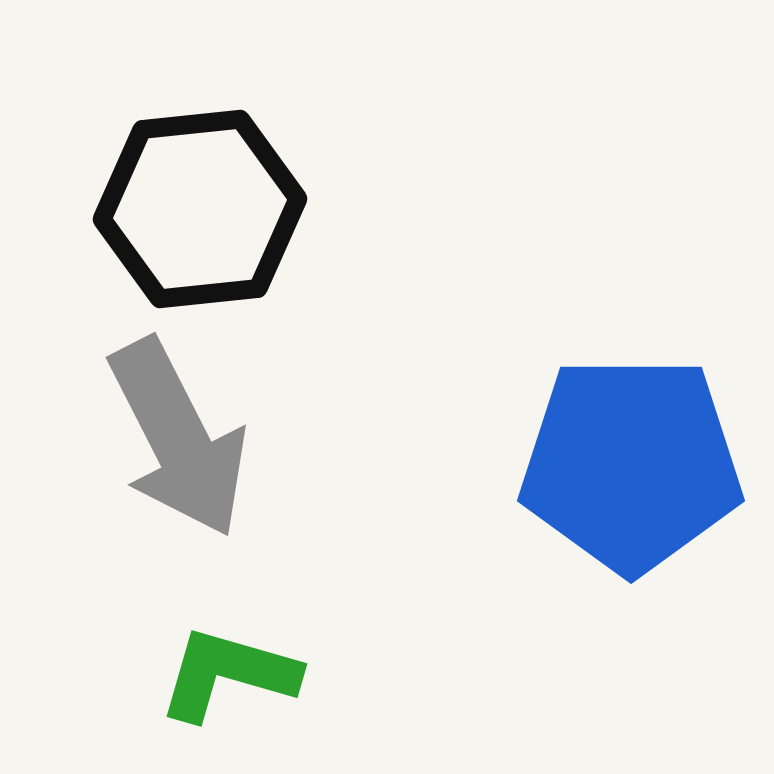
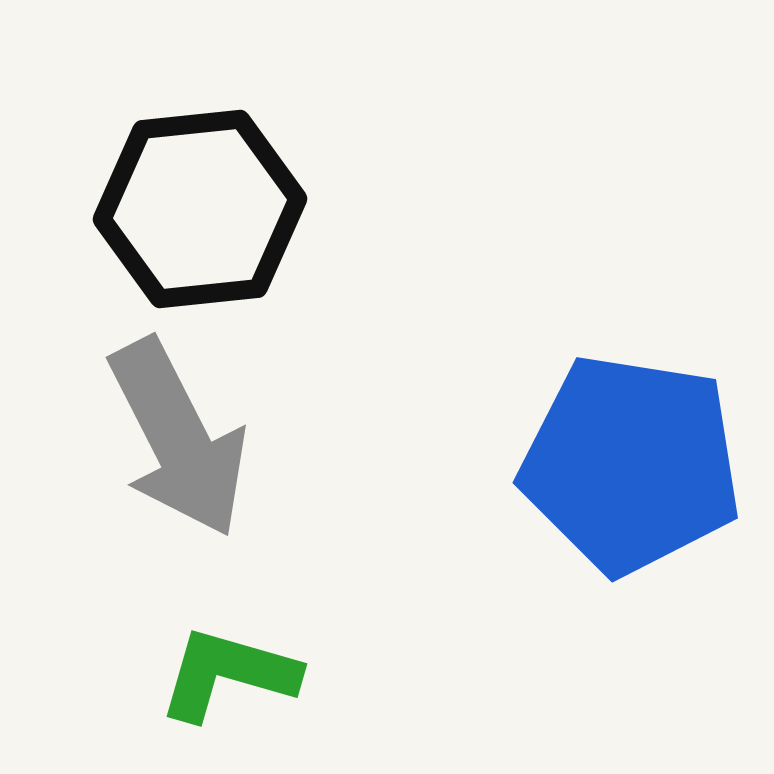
blue pentagon: rotated 9 degrees clockwise
